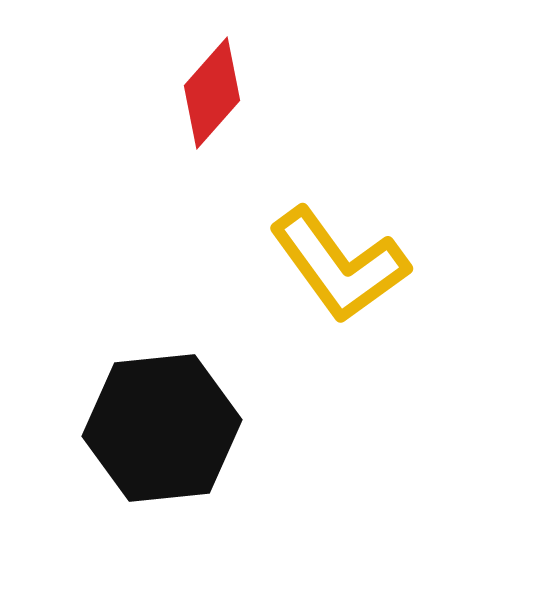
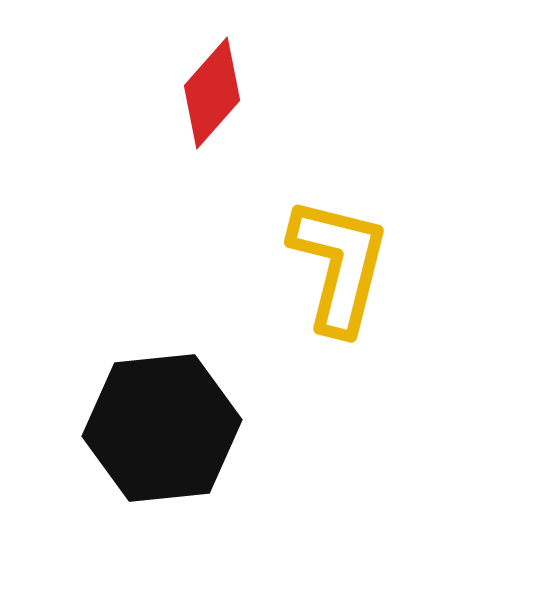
yellow L-shape: rotated 130 degrees counterclockwise
